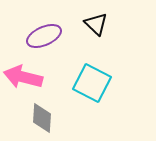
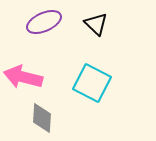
purple ellipse: moved 14 px up
